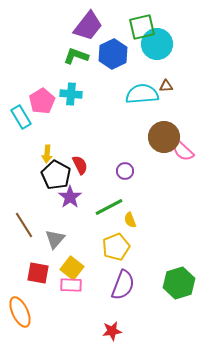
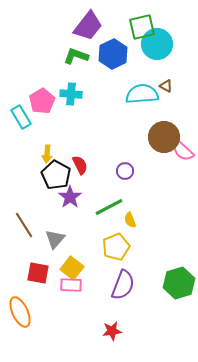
brown triangle: rotated 32 degrees clockwise
